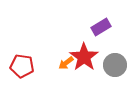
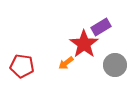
red star: moved 13 px up
